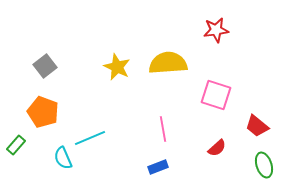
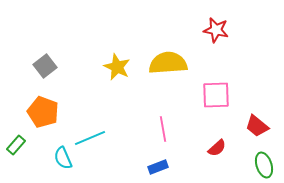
red star: rotated 20 degrees clockwise
pink square: rotated 20 degrees counterclockwise
